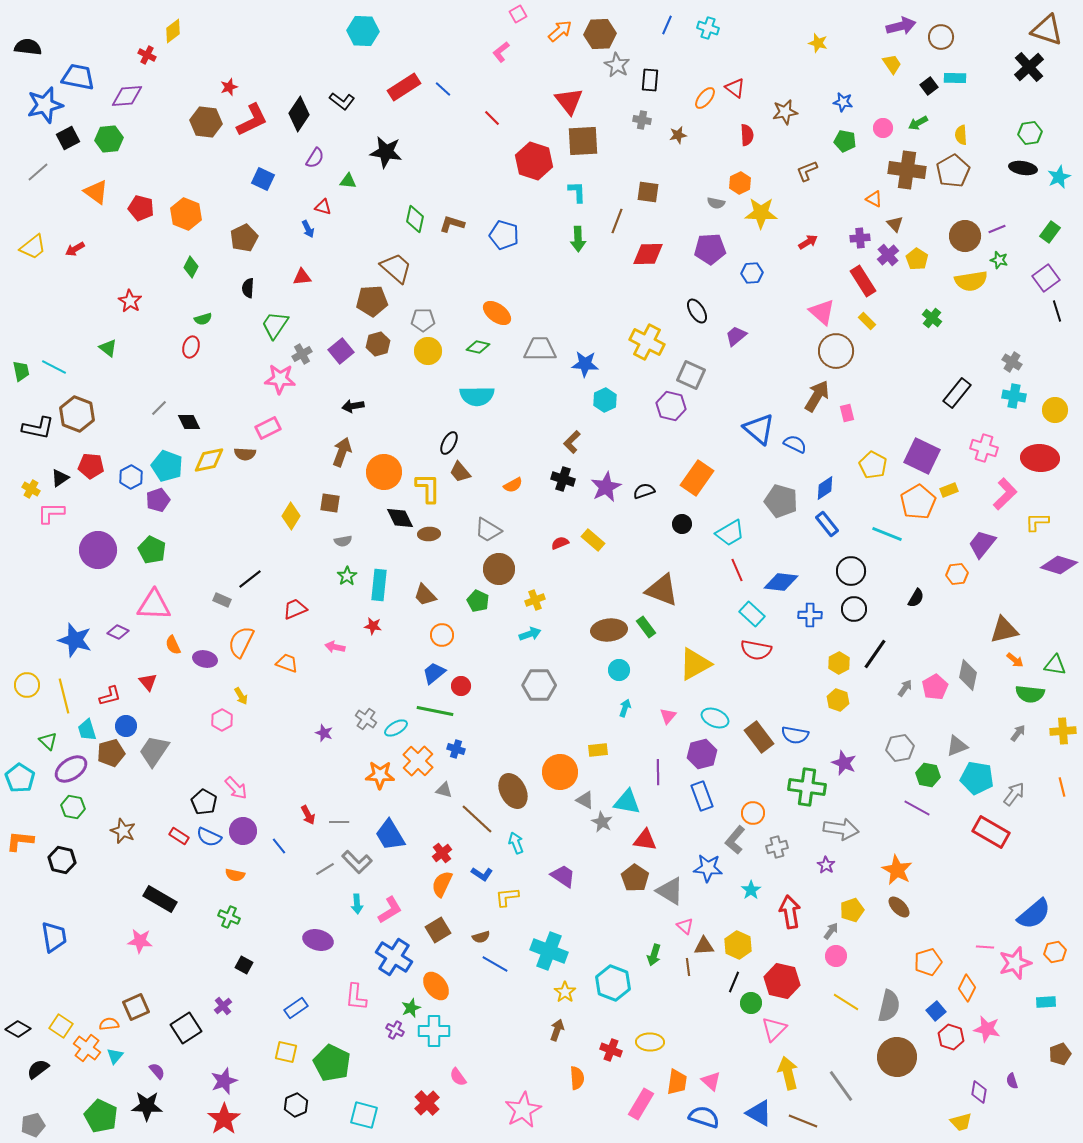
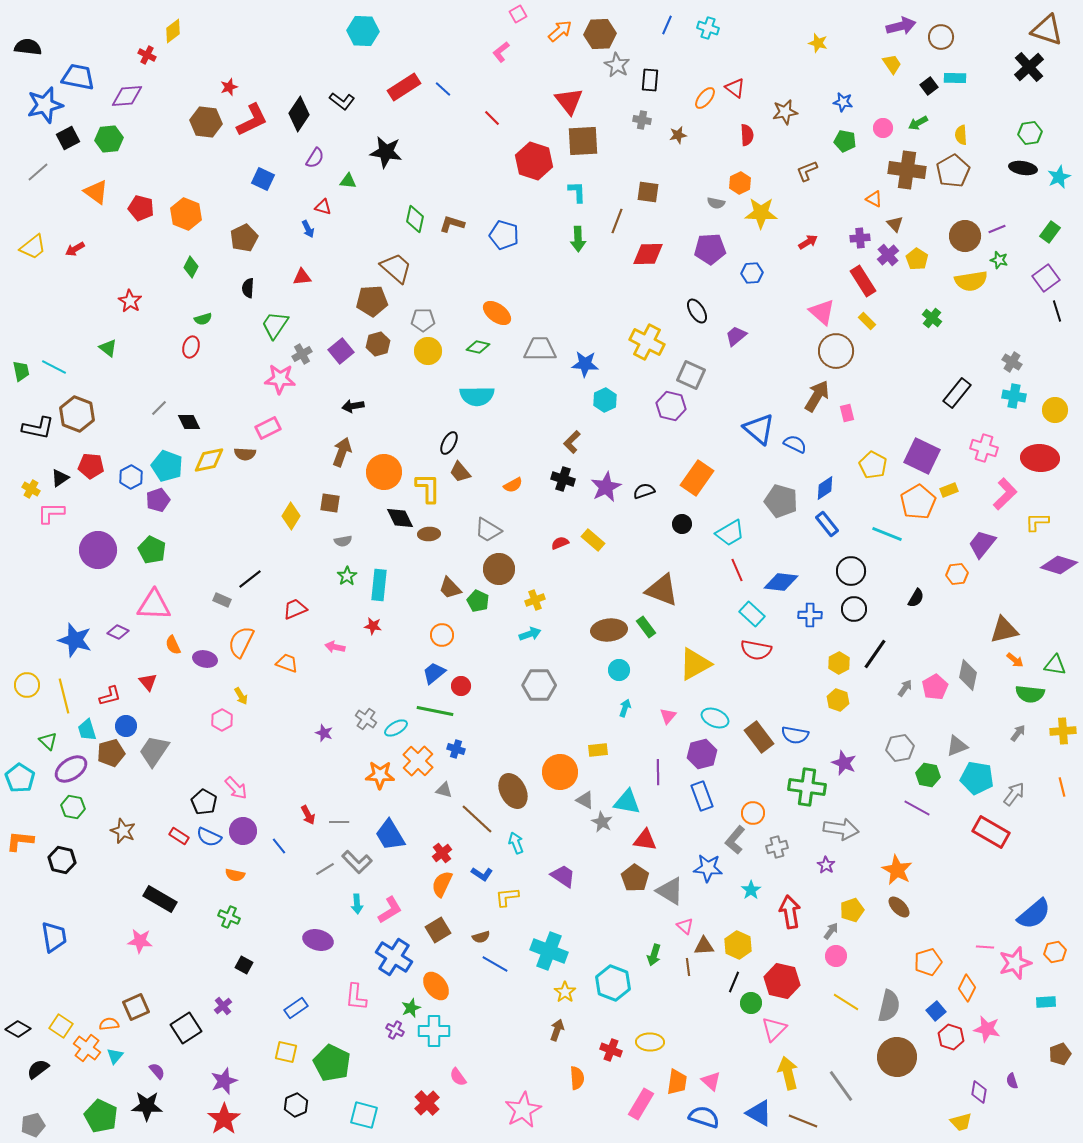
brown trapezoid at (425, 595): moved 25 px right, 7 px up
